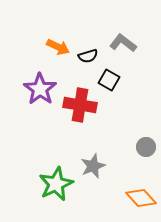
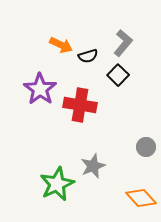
gray L-shape: rotated 92 degrees clockwise
orange arrow: moved 3 px right, 2 px up
black square: moved 9 px right, 5 px up; rotated 15 degrees clockwise
green star: moved 1 px right
